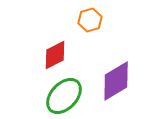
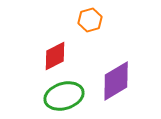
red diamond: moved 1 px down
green ellipse: rotated 30 degrees clockwise
